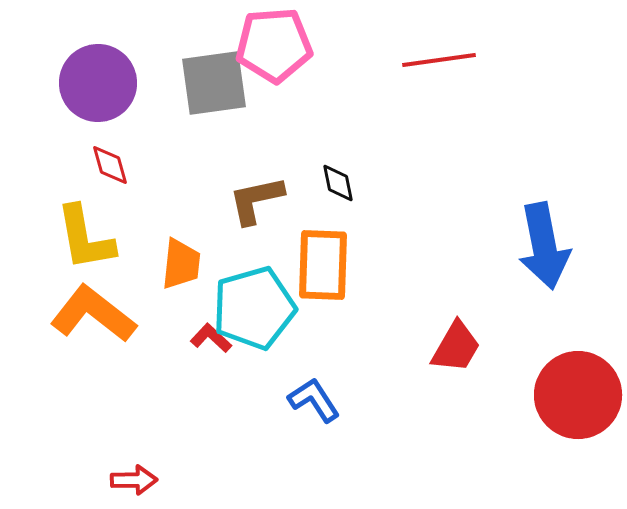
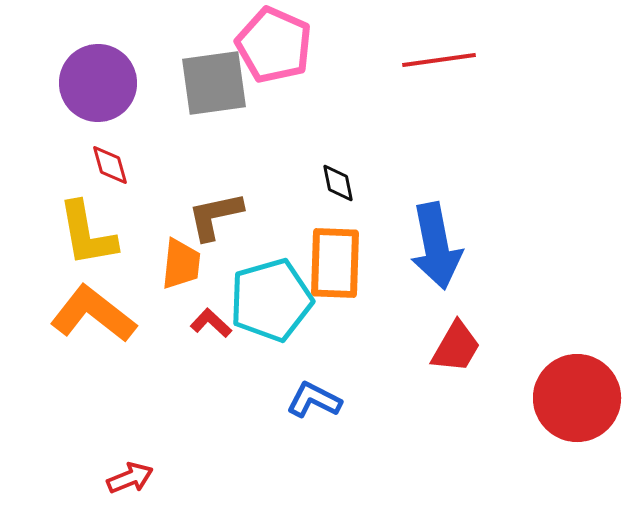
pink pentagon: rotated 28 degrees clockwise
brown L-shape: moved 41 px left, 16 px down
yellow L-shape: moved 2 px right, 4 px up
blue arrow: moved 108 px left
orange rectangle: moved 12 px right, 2 px up
cyan pentagon: moved 17 px right, 8 px up
red L-shape: moved 15 px up
red circle: moved 1 px left, 3 px down
blue L-shape: rotated 30 degrees counterclockwise
red arrow: moved 4 px left, 2 px up; rotated 21 degrees counterclockwise
